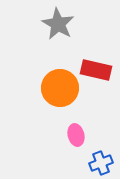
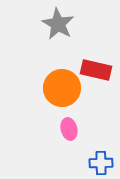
orange circle: moved 2 px right
pink ellipse: moved 7 px left, 6 px up
blue cross: rotated 20 degrees clockwise
